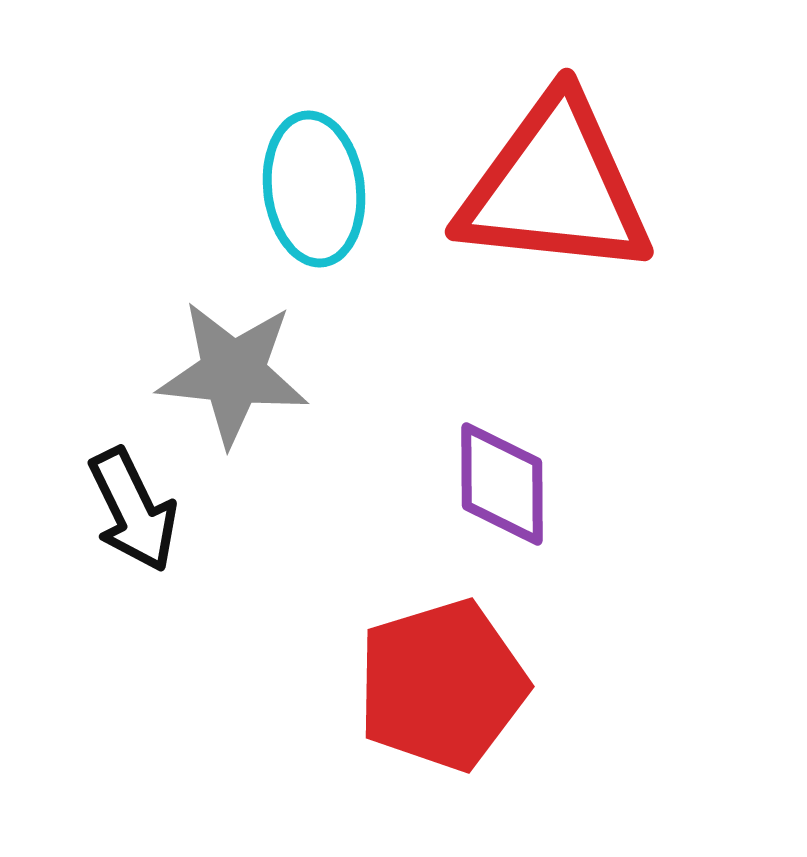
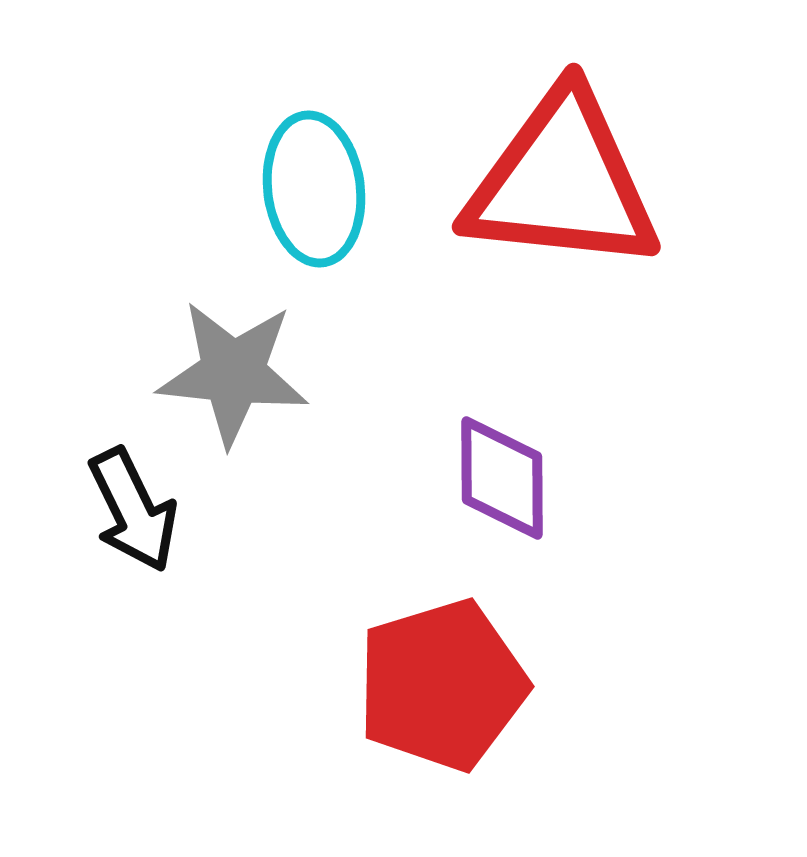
red triangle: moved 7 px right, 5 px up
purple diamond: moved 6 px up
